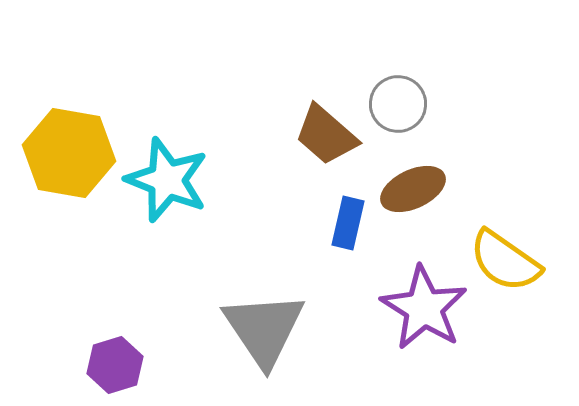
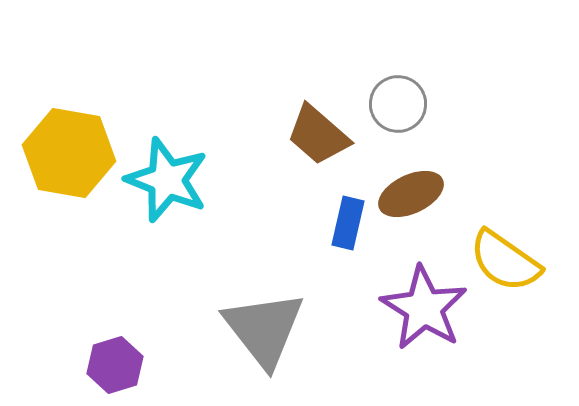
brown trapezoid: moved 8 px left
brown ellipse: moved 2 px left, 5 px down
gray triangle: rotated 4 degrees counterclockwise
